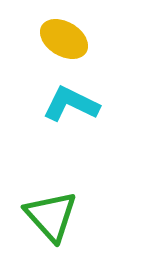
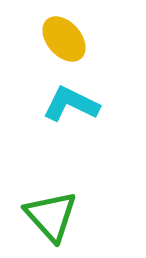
yellow ellipse: rotated 18 degrees clockwise
